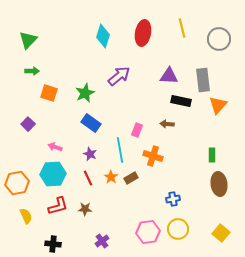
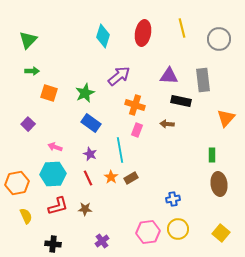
orange triangle: moved 8 px right, 13 px down
orange cross: moved 18 px left, 51 px up
